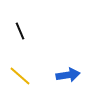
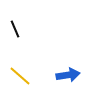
black line: moved 5 px left, 2 px up
